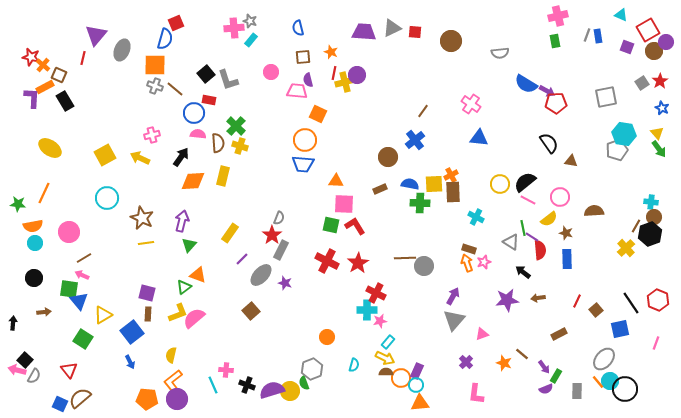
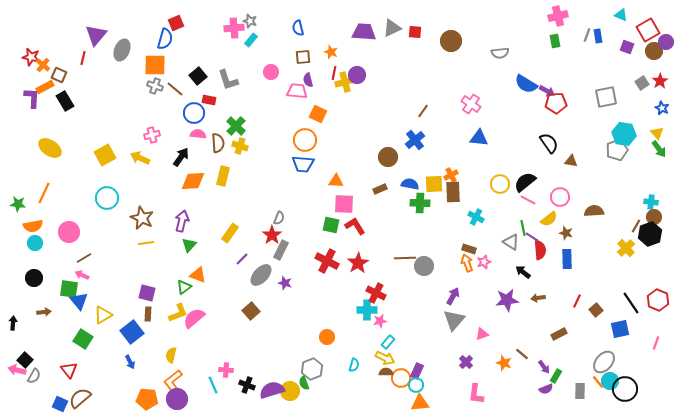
black square at (206, 74): moved 8 px left, 2 px down
gray ellipse at (604, 359): moved 3 px down
gray rectangle at (577, 391): moved 3 px right
